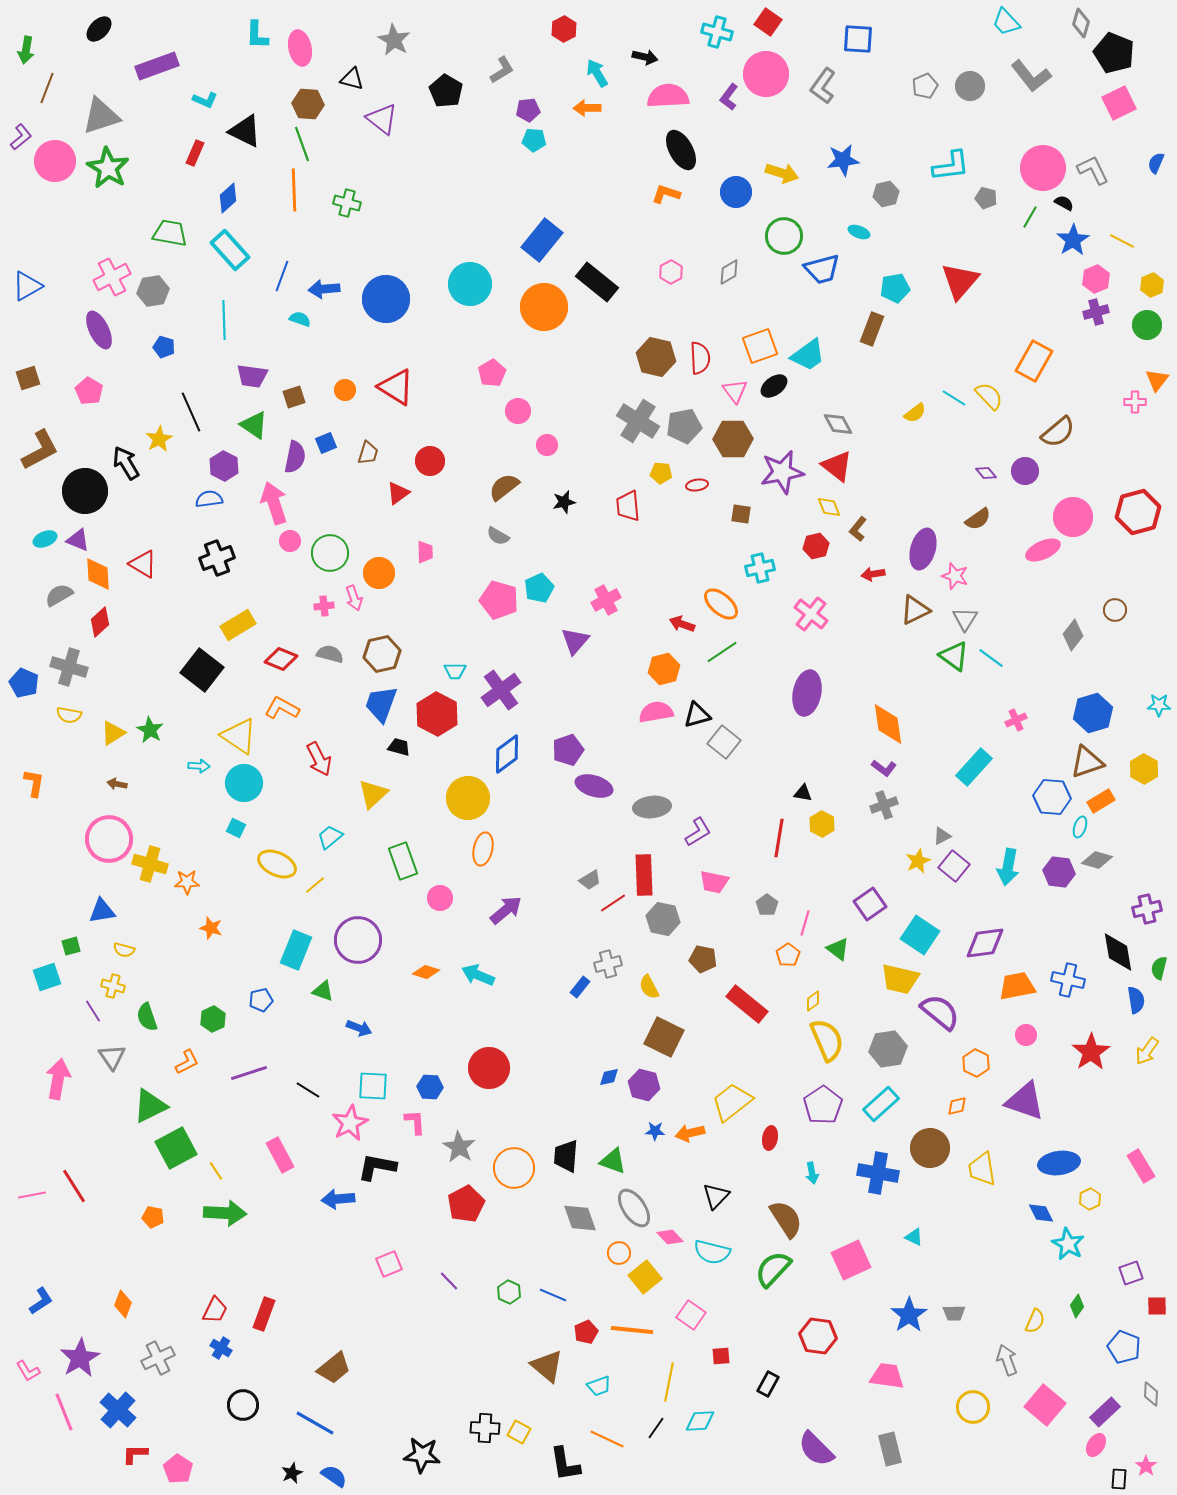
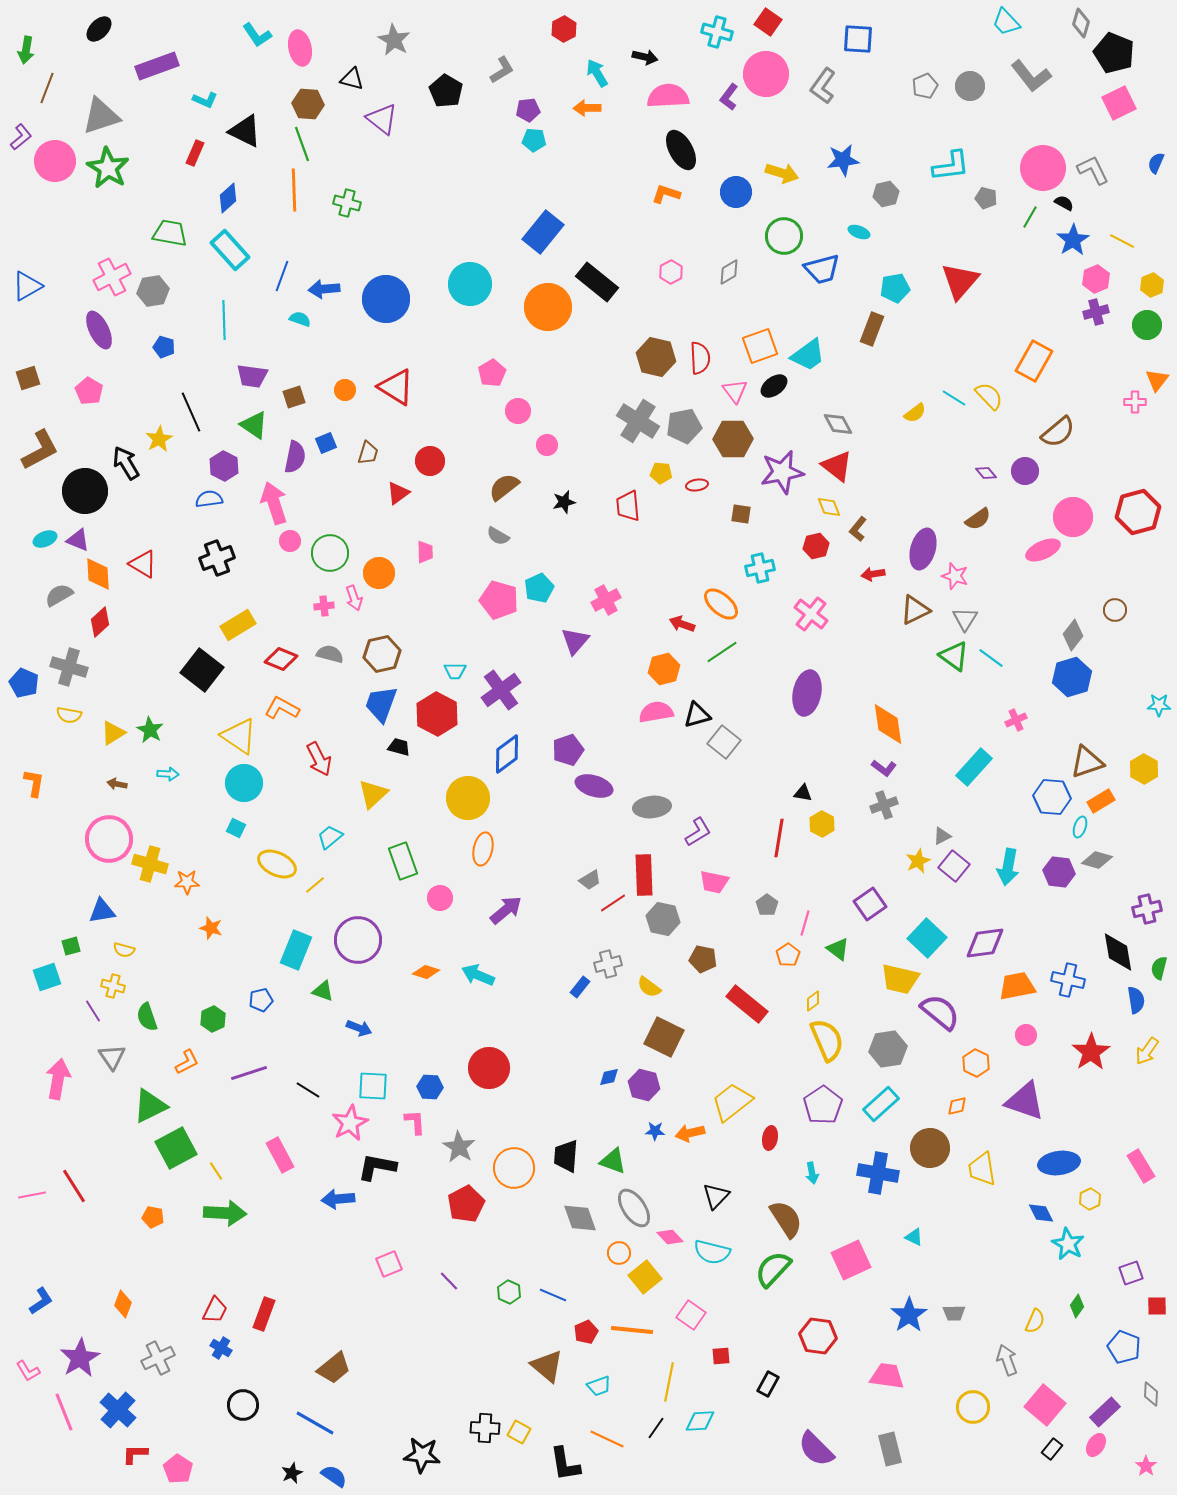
cyan L-shape at (257, 35): rotated 36 degrees counterclockwise
blue rectangle at (542, 240): moved 1 px right, 8 px up
orange circle at (544, 307): moved 4 px right
blue hexagon at (1093, 713): moved 21 px left, 36 px up
cyan arrow at (199, 766): moved 31 px left, 8 px down
cyan square at (920, 935): moved 7 px right, 3 px down; rotated 9 degrees clockwise
yellow semicircle at (649, 987): rotated 25 degrees counterclockwise
black rectangle at (1119, 1479): moved 67 px left, 30 px up; rotated 35 degrees clockwise
